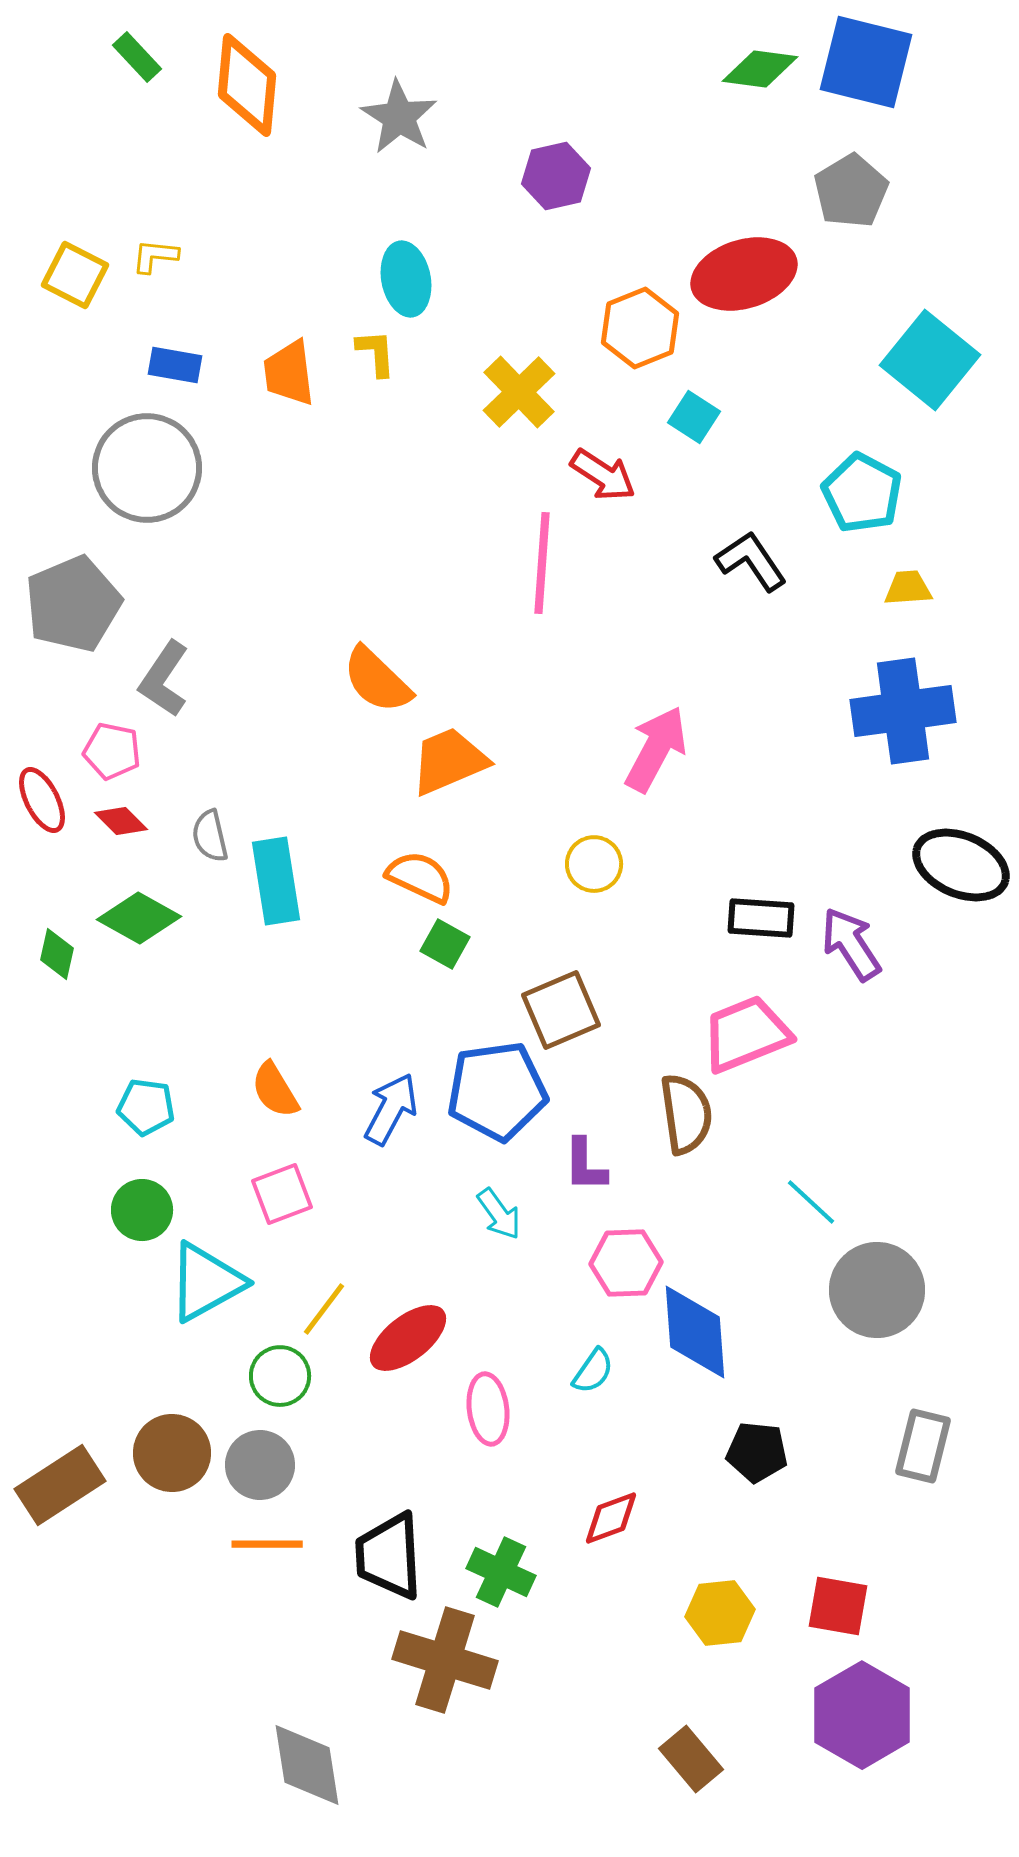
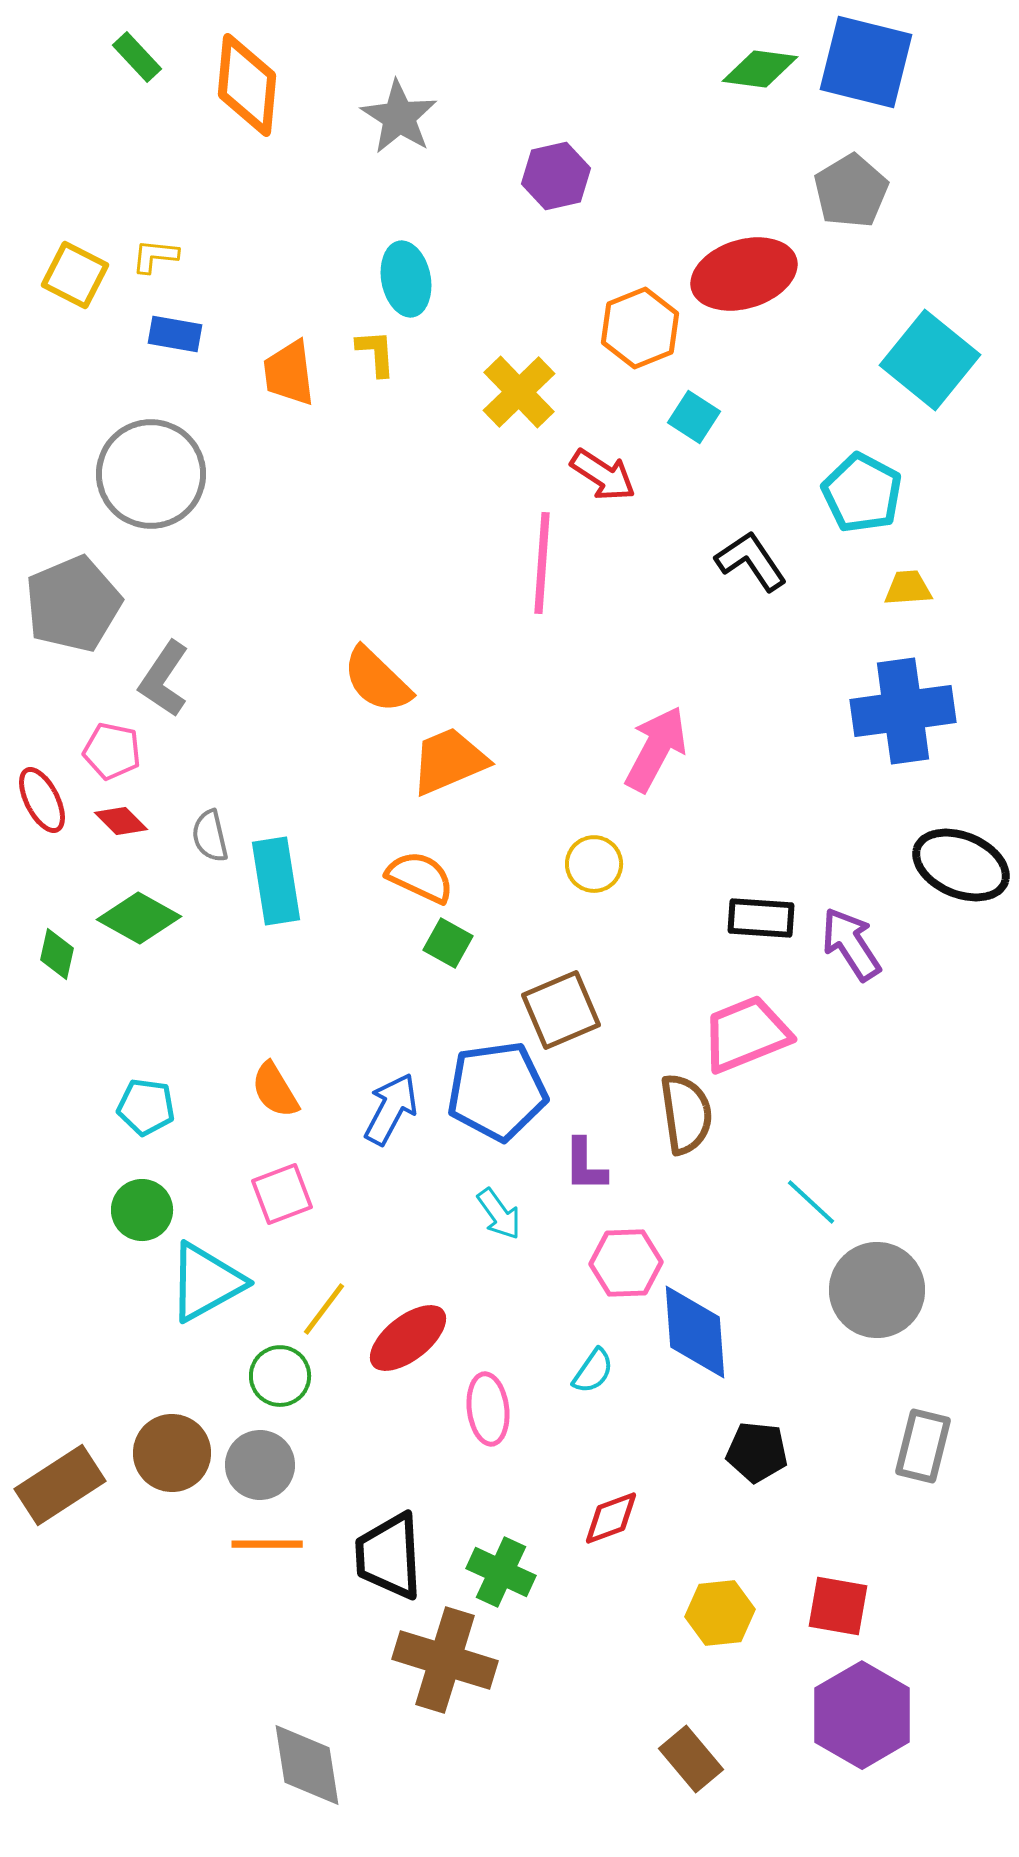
blue rectangle at (175, 365): moved 31 px up
gray circle at (147, 468): moved 4 px right, 6 px down
green square at (445, 944): moved 3 px right, 1 px up
